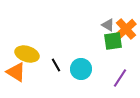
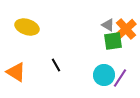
yellow ellipse: moved 27 px up
cyan circle: moved 23 px right, 6 px down
